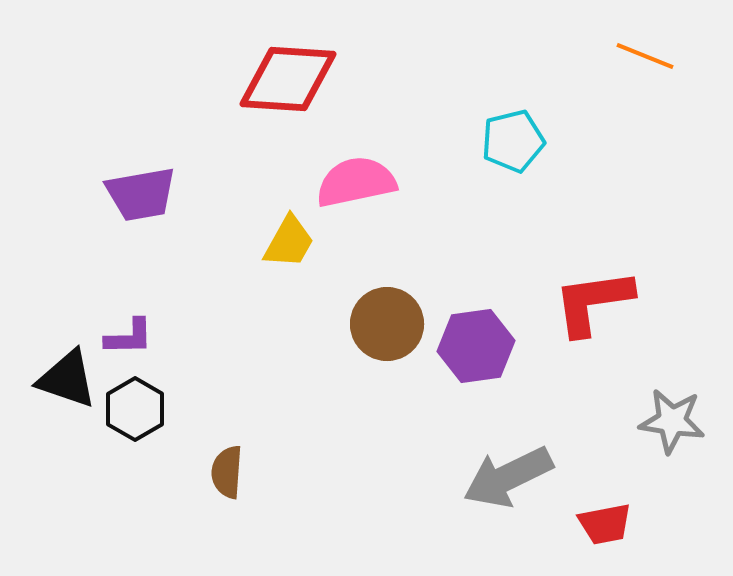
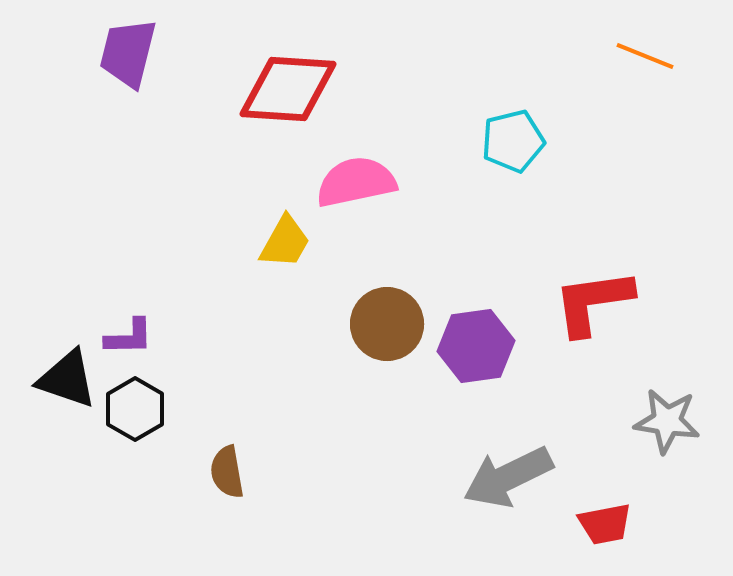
red diamond: moved 10 px down
purple trapezoid: moved 13 px left, 141 px up; rotated 114 degrees clockwise
yellow trapezoid: moved 4 px left
gray star: moved 5 px left
brown semicircle: rotated 14 degrees counterclockwise
